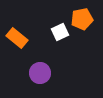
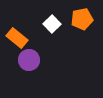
white square: moved 8 px left, 8 px up; rotated 18 degrees counterclockwise
purple circle: moved 11 px left, 13 px up
